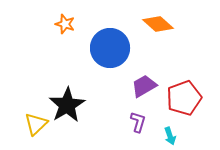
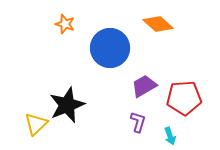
red pentagon: rotated 16 degrees clockwise
black star: rotated 9 degrees clockwise
